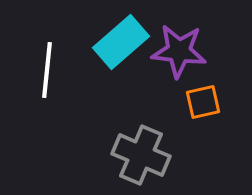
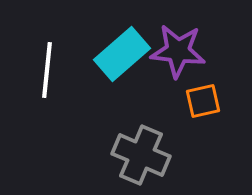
cyan rectangle: moved 1 px right, 12 px down
purple star: moved 1 px left
orange square: moved 1 px up
